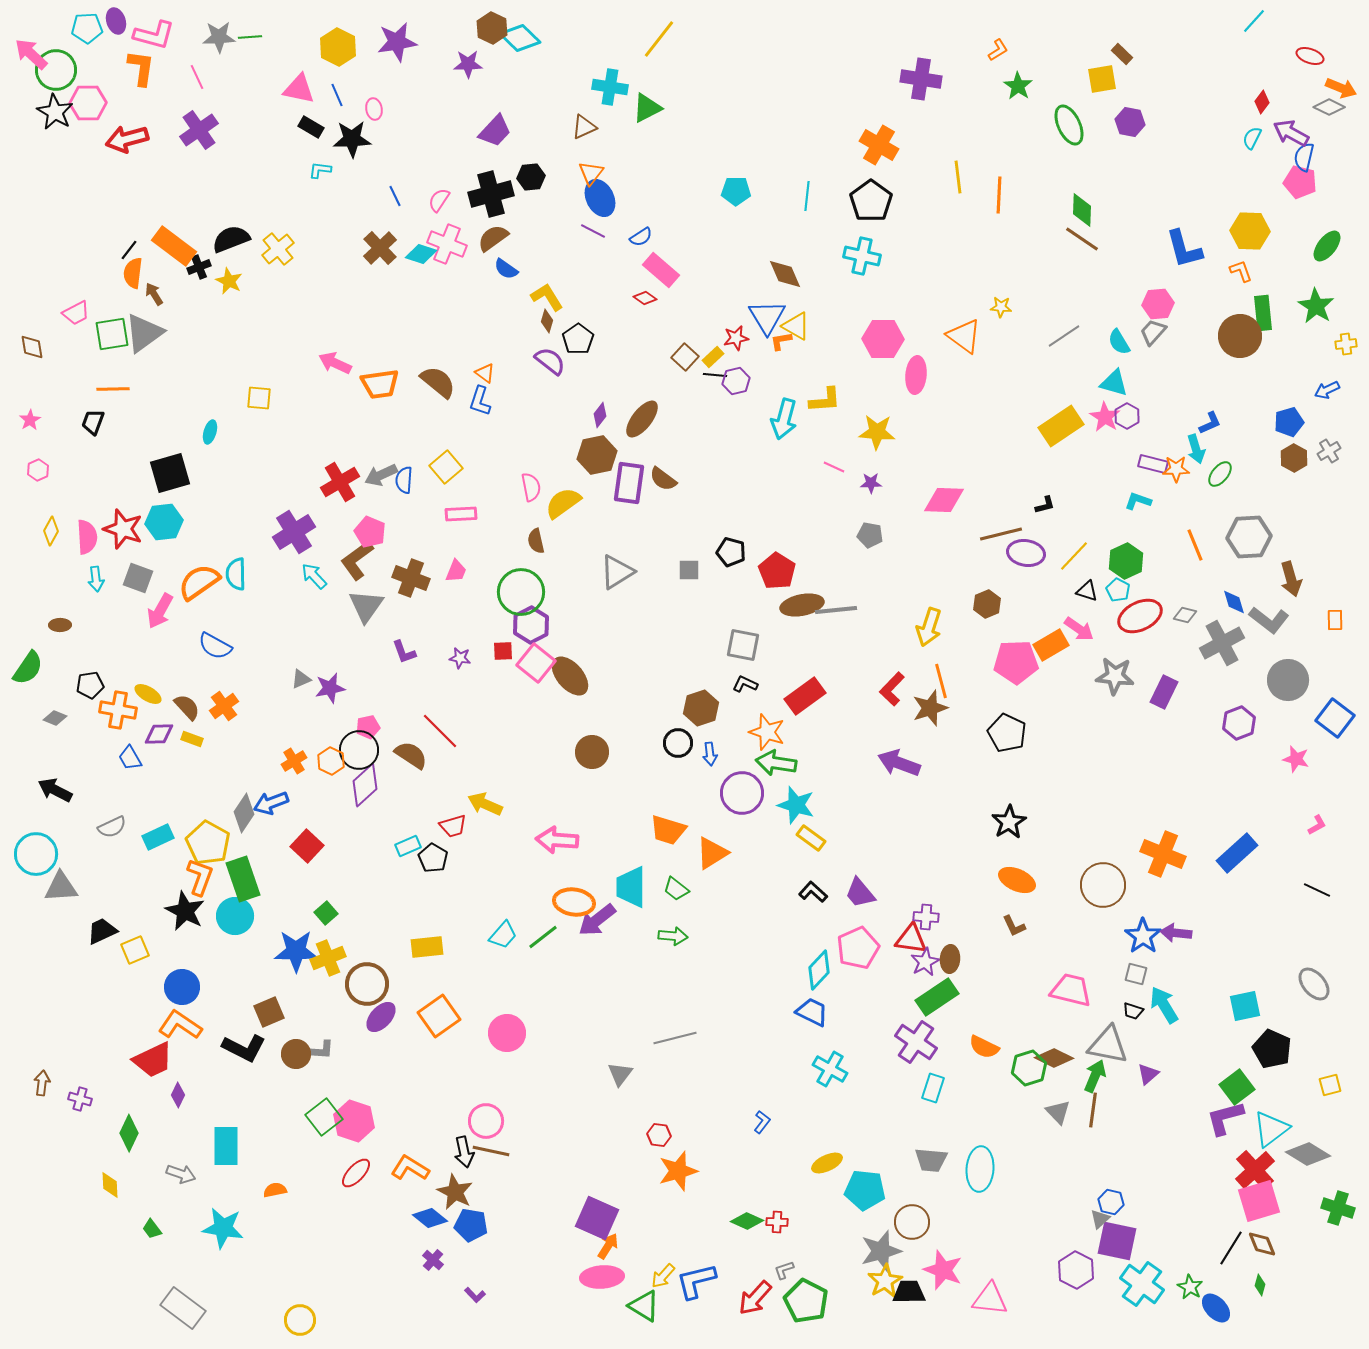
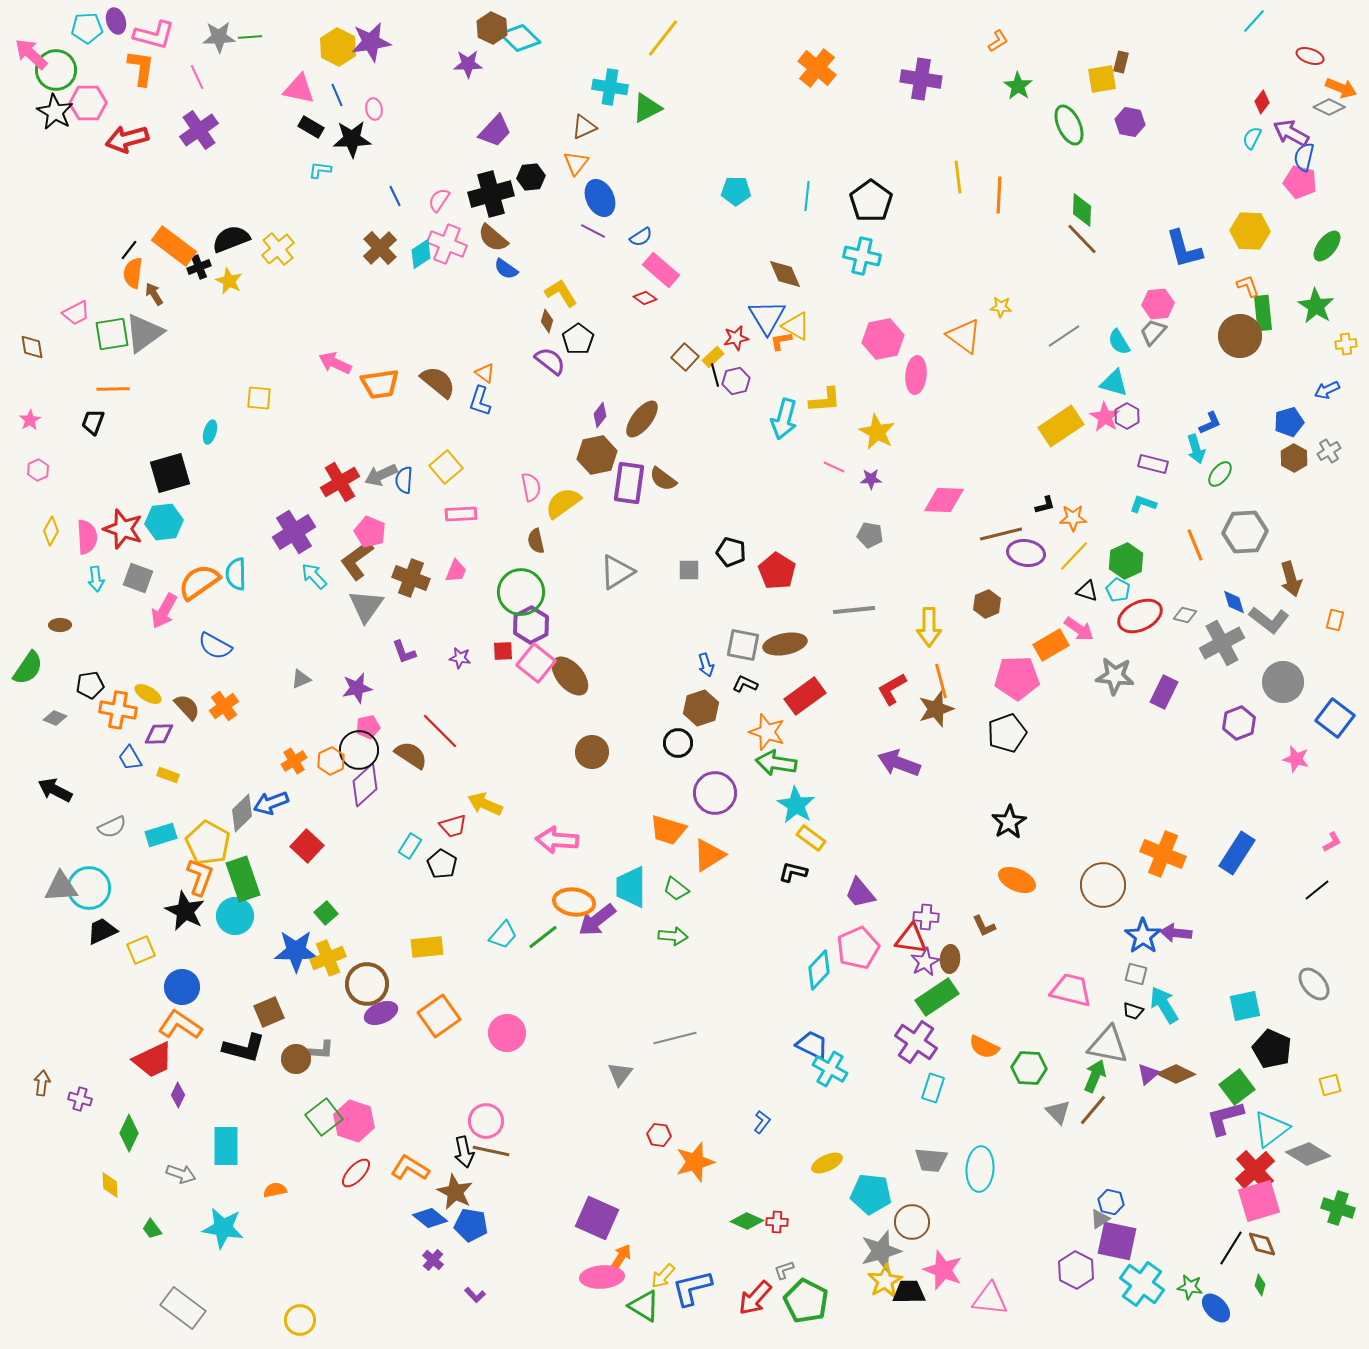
yellow line at (659, 39): moved 4 px right, 1 px up
purple star at (397, 42): moved 26 px left
orange L-shape at (998, 50): moved 9 px up
brown rectangle at (1122, 54): moved 1 px left, 8 px down; rotated 60 degrees clockwise
orange cross at (879, 145): moved 62 px left, 77 px up; rotated 9 degrees clockwise
orange triangle at (591, 173): moved 15 px left, 10 px up
brown semicircle at (493, 238): rotated 104 degrees counterclockwise
brown line at (1082, 239): rotated 12 degrees clockwise
cyan diamond at (421, 254): rotated 52 degrees counterclockwise
orange L-shape at (1241, 271): moved 7 px right, 15 px down
yellow L-shape at (547, 297): moved 14 px right, 4 px up
pink hexagon at (883, 339): rotated 12 degrees counterclockwise
black line at (715, 375): rotated 70 degrees clockwise
yellow star at (877, 432): rotated 24 degrees clockwise
orange star at (1176, 469): moved 103 px left, 49 px down
purple star at (871, 483): moved 4 px up
cyan L-shape at (1138, 501): moved 5 px right, 3 px down
gray hexagon at (1249, 537): moved 4 px left, 5 px up
brown ellipse at (802, 605): moved 17 px left, 39 px down
gray line at (836, 610): moved 18 px right
pink arrow at (160, 611): moved 4 px right
orange rectangle at (1335, 620): rotated 15 degrees clockwise
yellow arrow at (929, 627): rotated 18 degrees counterclockwise
pink pentagon at (1016, 662): moved 1 px right, 16 px down
gray circle at (1288, 680): moved 5 px left, 2 px down
purple star at (330, 688): moved 27 px right
red L-shape at (892, 689): rotated 16 degrees clockwise
brown star at (930, 708): moved 6 px right, 1 px down
black pentagon at (1007, 733): rotated 27 degrees clockwise
yellow rectangle at (192, 739): moved 24 px left, 36 px down
blue arrow at (710, 754): moved 4 px left, 89 px up; rotated 10 degrees counterclockwise
orange hexagon at (331, 761): rotated 8 degrees clockwise
purple circle at (742, 793): moved 27 px left
cyan star at (796, 805): rotated 15 degrees clockwise
gray diamond at (244, 813): moved 2 px left; rotated 12 degrees clockwise
pink L-shape at (1317, 825): moved 15 px right, 17 px down
cyan rectangle at (158, 837): moved 3 px right, 2 px up; rotated 8 degrees clockwise
cyan rectangle at (408, 846): moved 2 px right; rotated 35 degrees counterclockwise
orange triangle at (712, 853): moved 3 px left, 2 px down
blue rectangle at (1237, 853): rotated 15 degrees counterclockwise
cyan circle at (36, 854): moved 53 px right, 34 px down
black pentagon at (433, 858): moved 9 px right, 6 px down
black line at (1317, 890): rotated 64 degrees counterclockwise
black L-shape at (813, 892): moved 20 px left, 20 px up; rotated 28 degrees counterclockwise
brown L-shape at (1014, 926): moved 30 px left
yellow square at (135, 950): moved 6 px right
blue trapezoid at (812, 1012): moved 33 px down
purple ellipse at (381, 1017): moved 4 px up; rotated 24 degrees clockwise
black L-shape at (244, 1048): rotated 12 degrees counterclockwise
brown circle at (296, 1054): moved 5 px down
brown diamond at (1054, 1058): moved 122 px right, 16 px down
green hexagon at (1029, 1068): rotated 20 degrees clockwise
brown line at (1093, 1110): rotated 32 degrees clockwise
orange star at (678, 1171): moved 17 px right, 9 px up
cyan pentagon at (865, 1190): moved 6 px right, 4 px down
gray triangle at (1100, 1219): rotated 10 degrees clockwise
orange arrow at (608, 1246): moved 13 px right, 11 px down
blue L-shape at (696, 1281): moved 4 px left, 7 px down
green star at (1190, 1287): rotated 20 degrees counterclockwise
